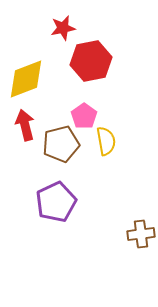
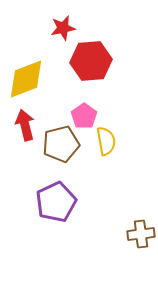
red hexagon: rotated 6 degrees clockwise
